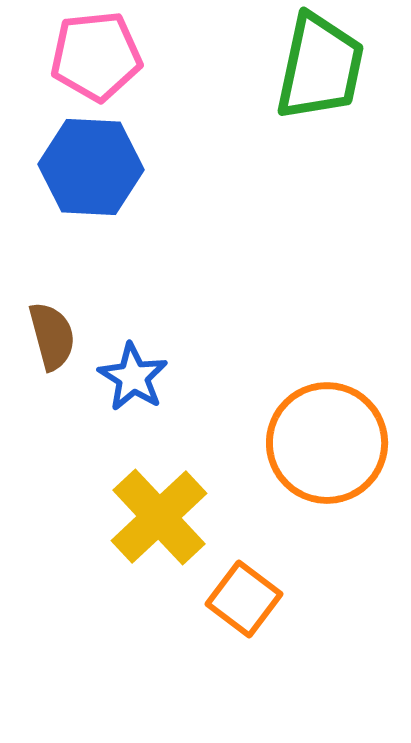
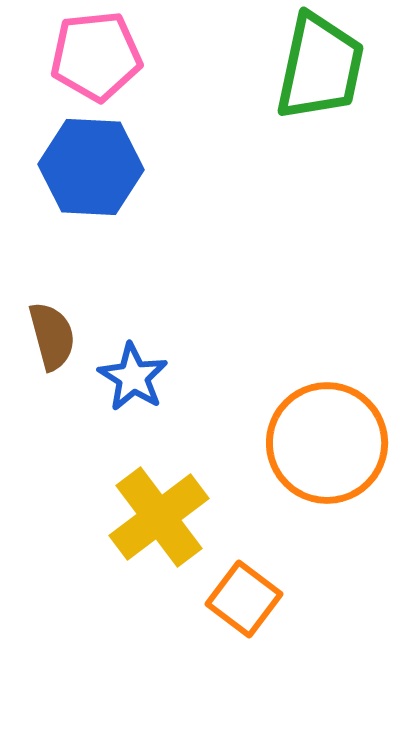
yellow cross: rotated 6 degrees clockwise
